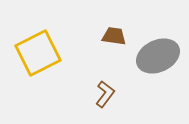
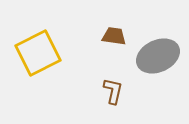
brown L-shape: moved 8 px right, 3 px up; rotated 24 degrees counterclockwise
